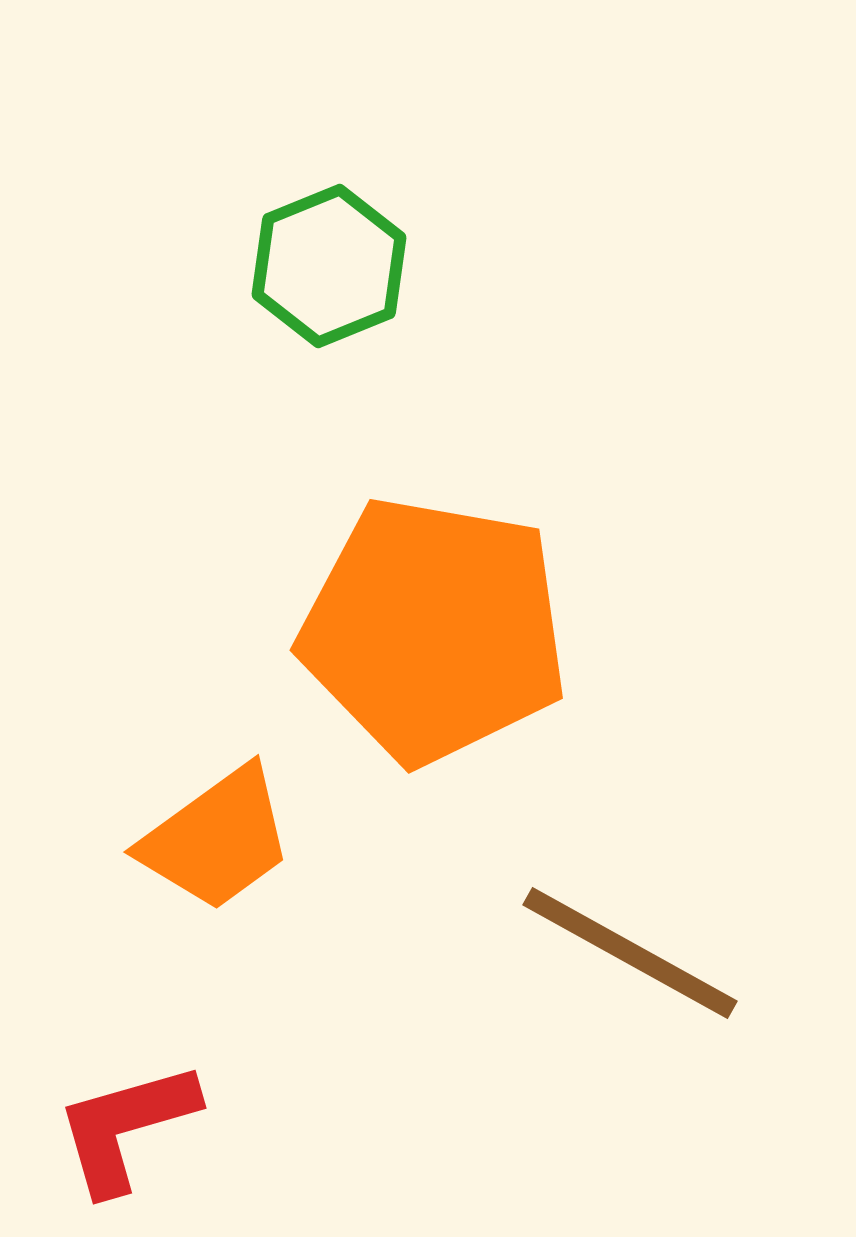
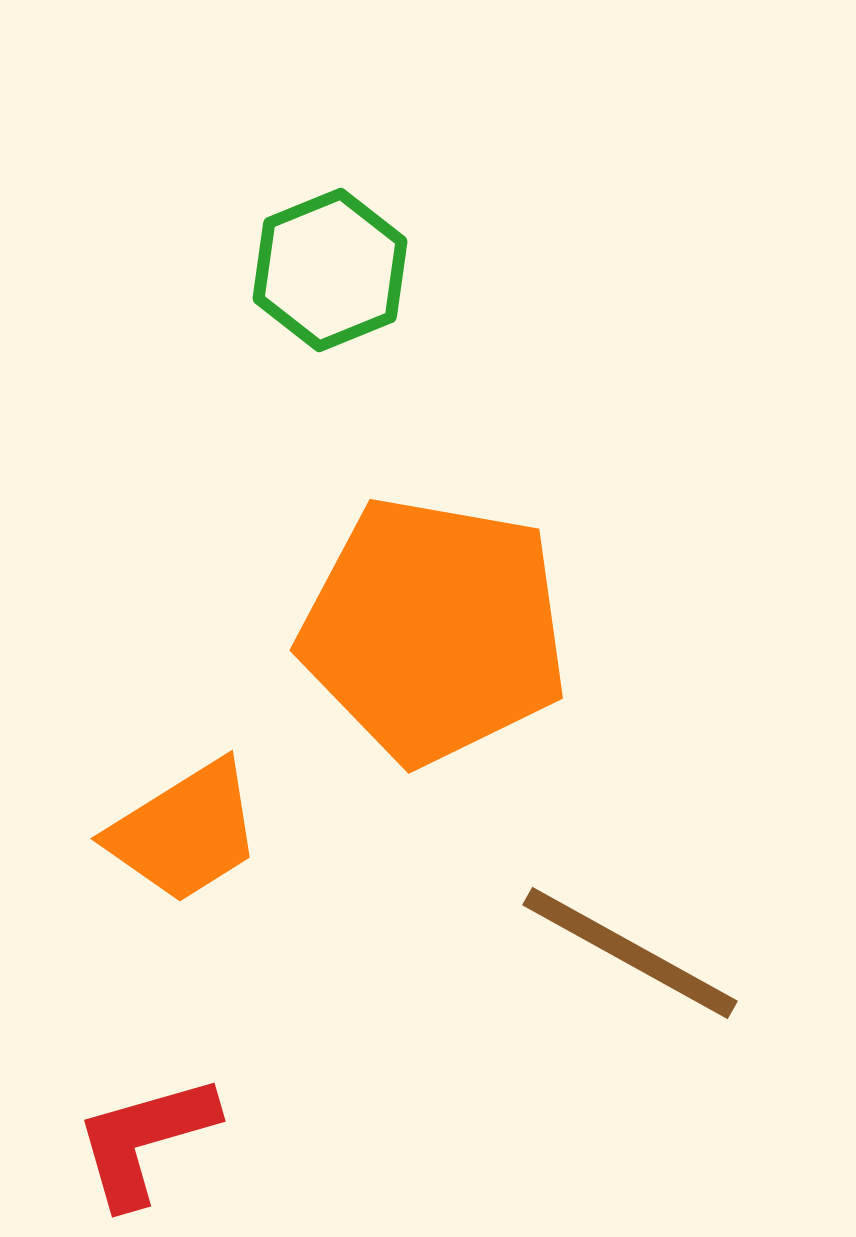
green hexagon: moved 1 px right, 4 px down
orange trapezoid: moved 32 px left, 7 px up; rotated 4 degrees clockwise
red L-shape: moved 19 px right, 13 px down
